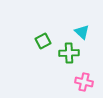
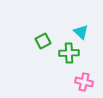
cyan triangle: moved 1 px left
